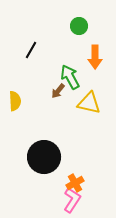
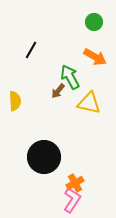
green circle: moved 15 px right, 4 px up
orange arrow: rotated 60 degrees counterclockwise
